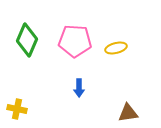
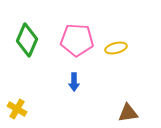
pink pentagon: moved 2 px right, 1 px up
blue arrow: moved 5 px left, 6 px up
yellow cross: rotated 18 degrees clockwise
